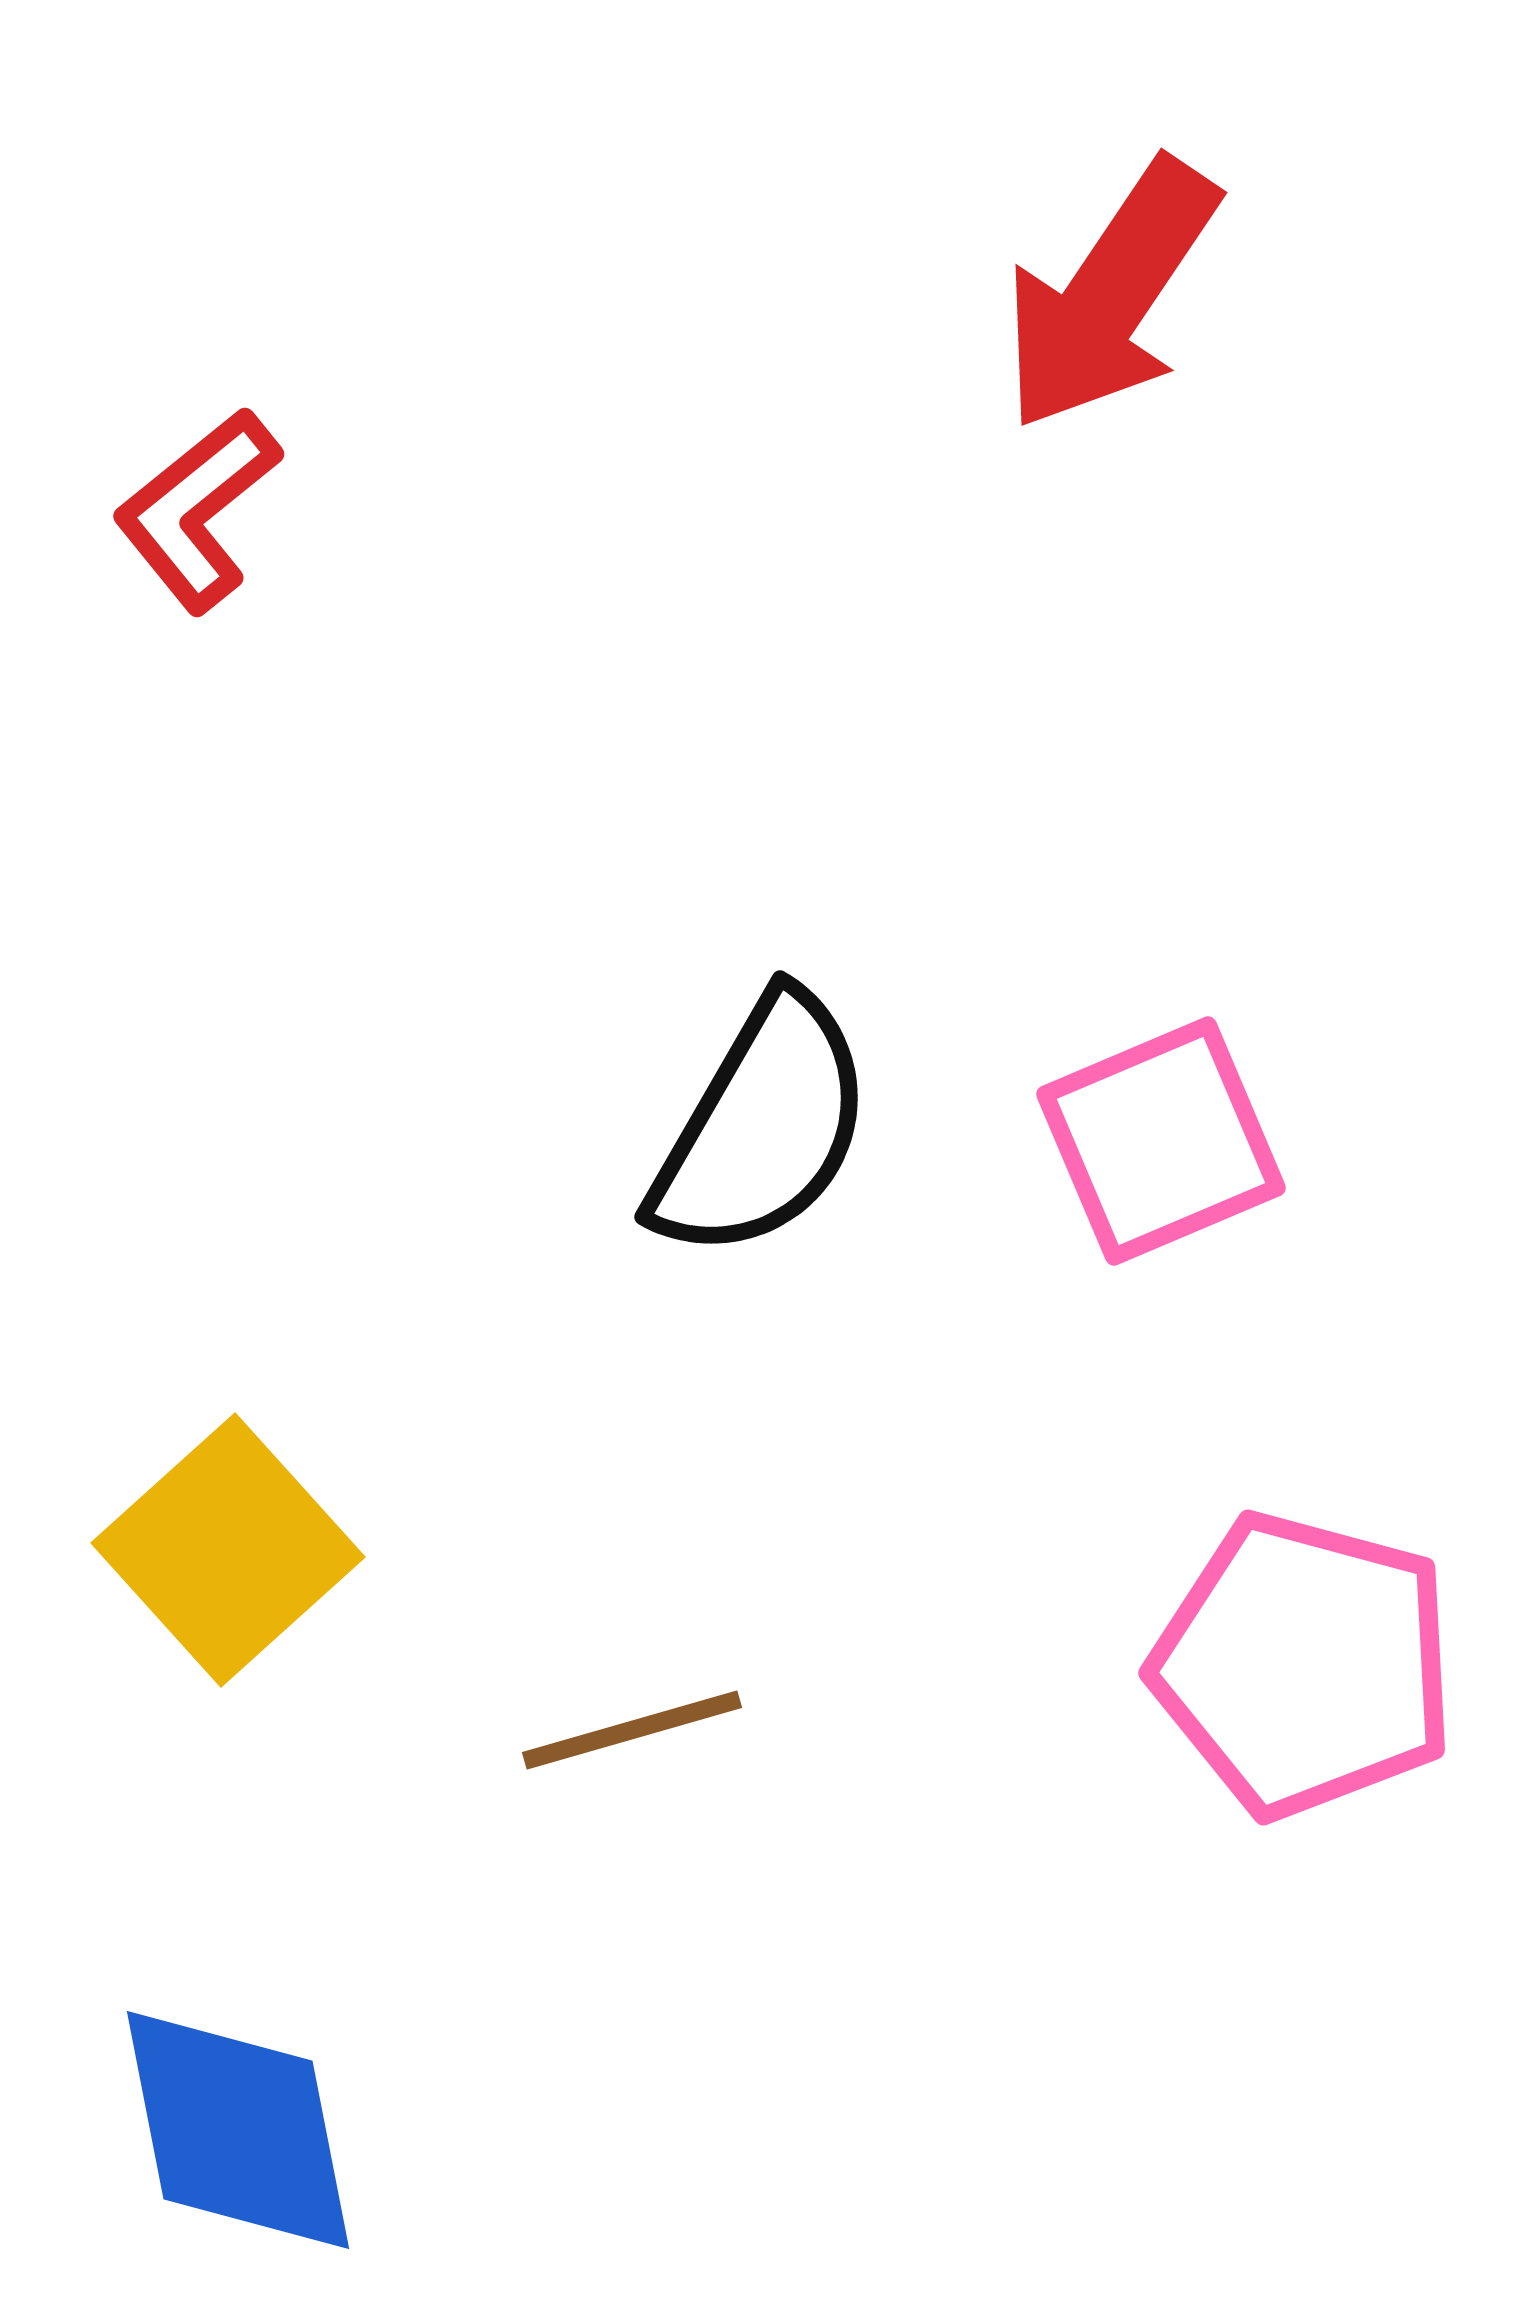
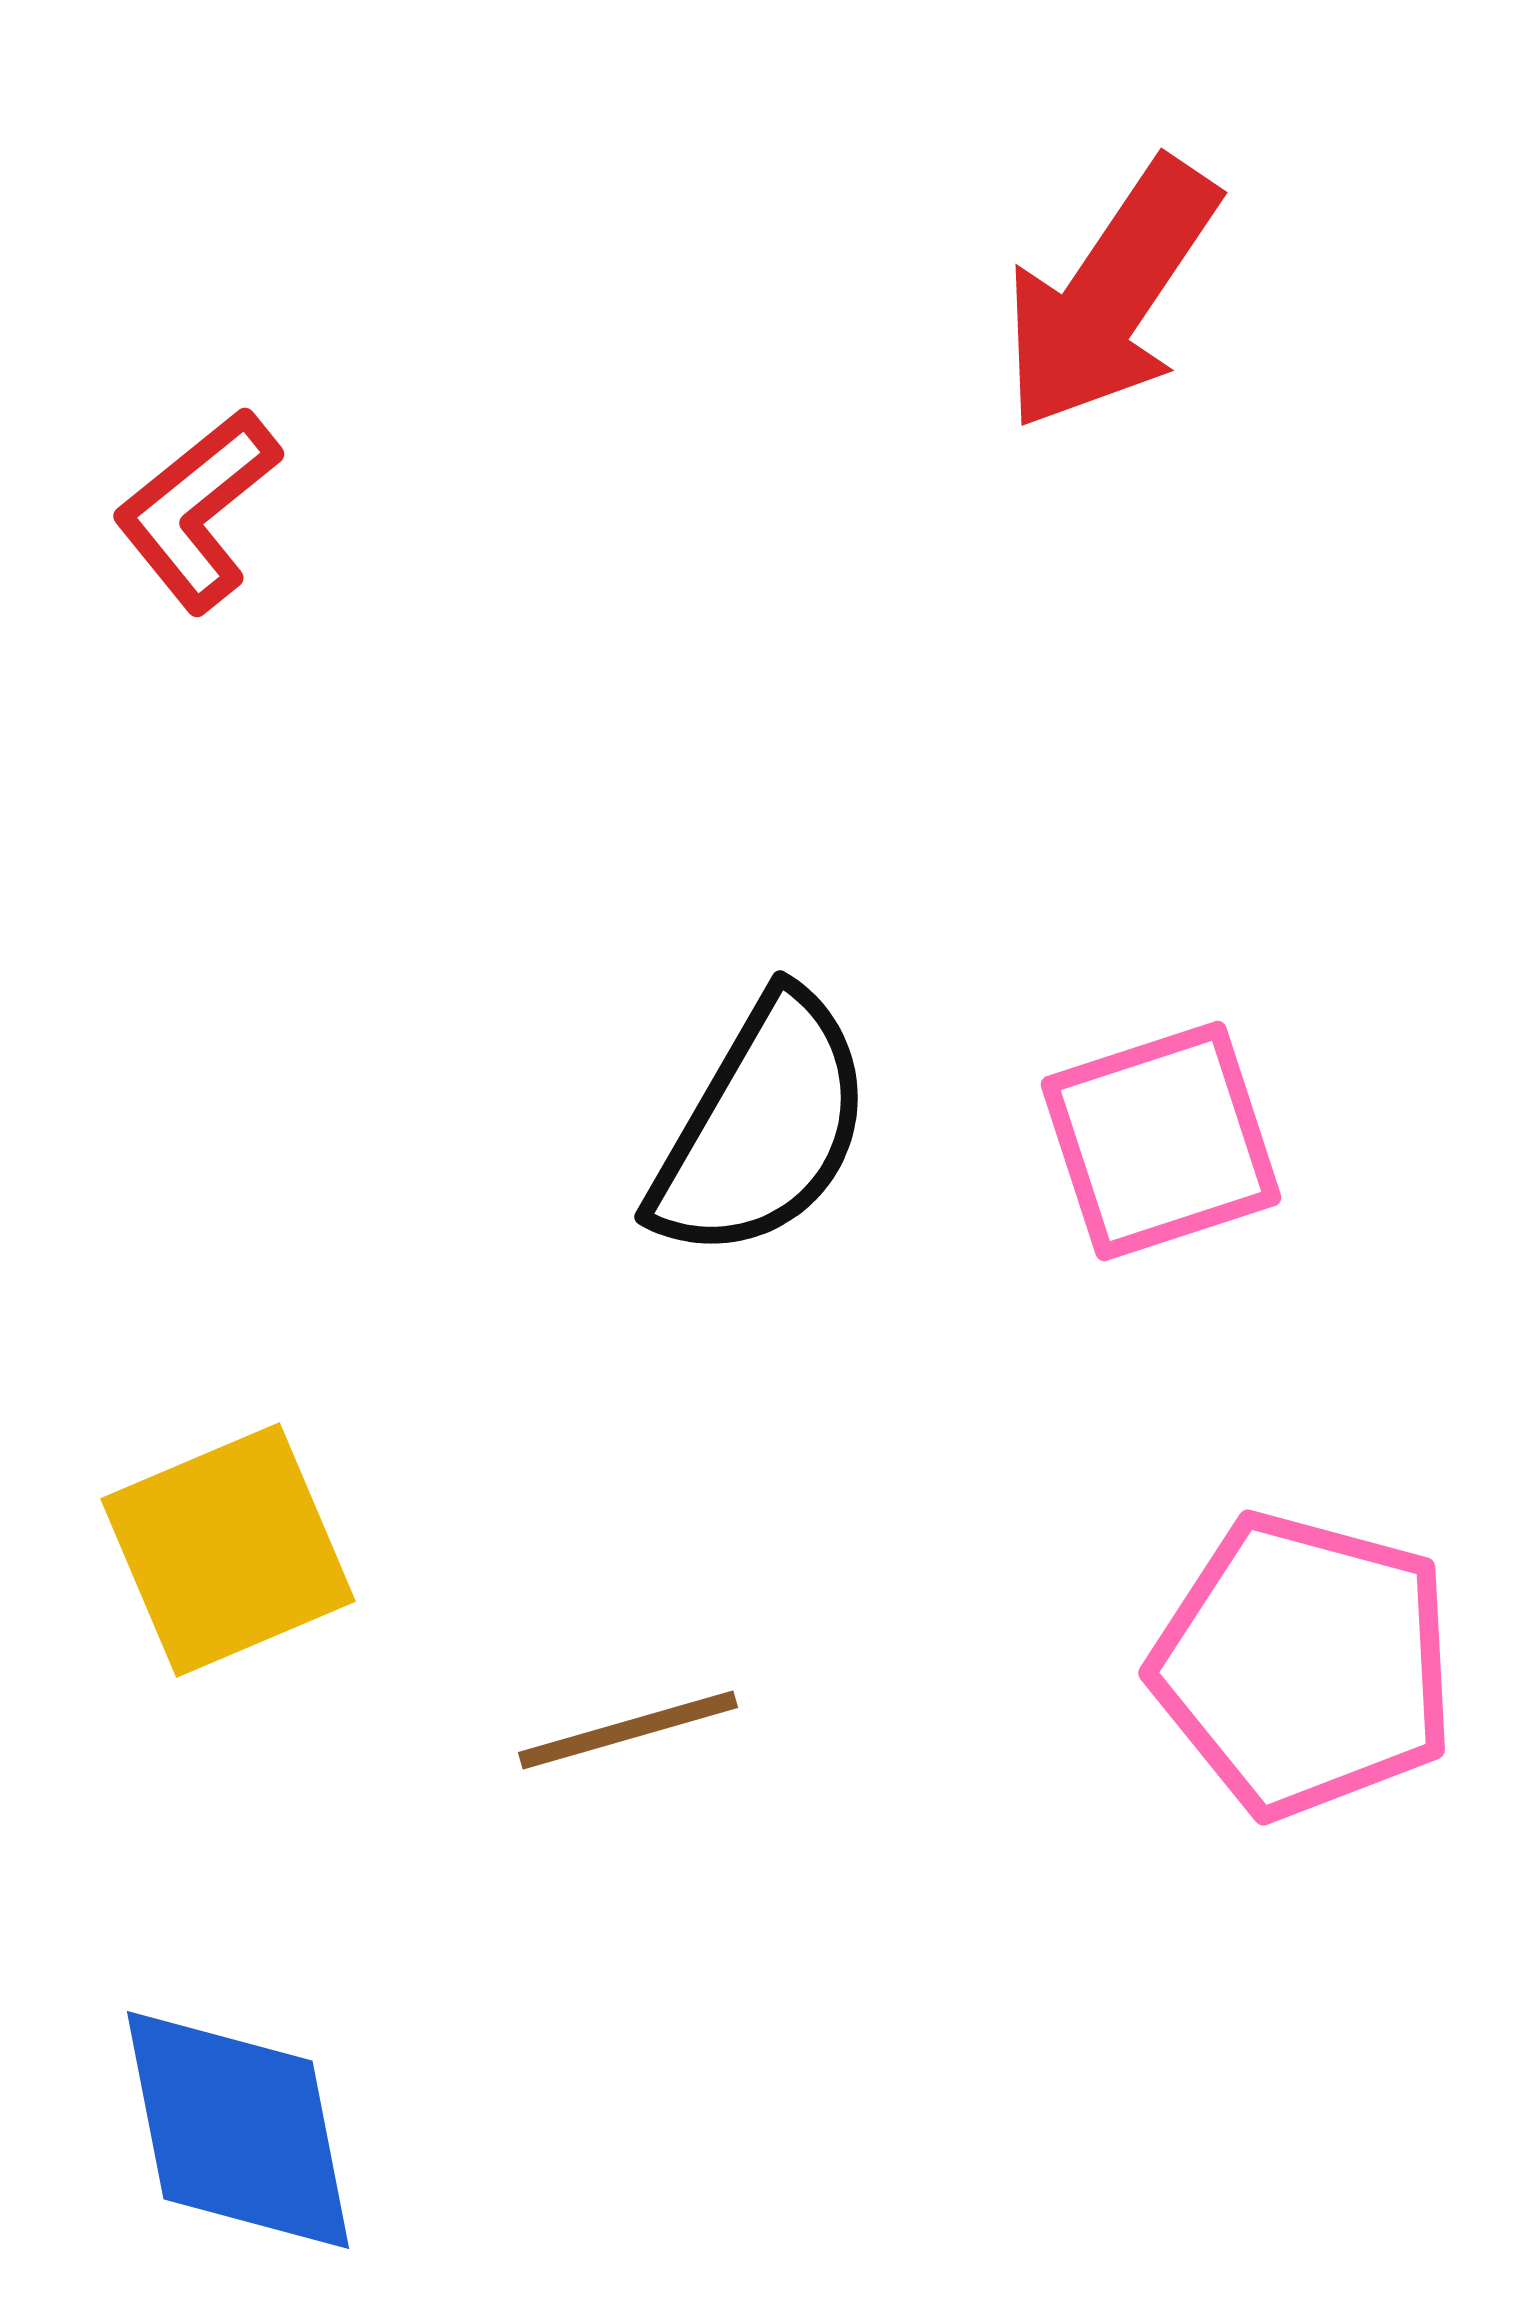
pink square: rotated 5 degrees clockwise
yellow square: rotated 19 degrees clockwise
brown line: moved 4 px left
